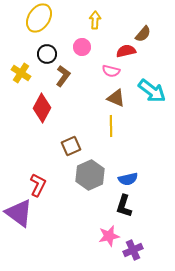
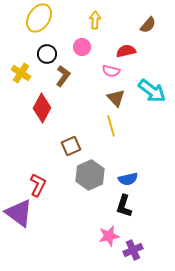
brown semicircle: moved 5 px right, 9 px up
brown triangle: rotated 24 degrees clockwise
yellow line: rotated 15 degrees counterclockwise
